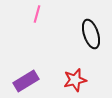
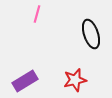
purple rectangle: moved 1 px left
